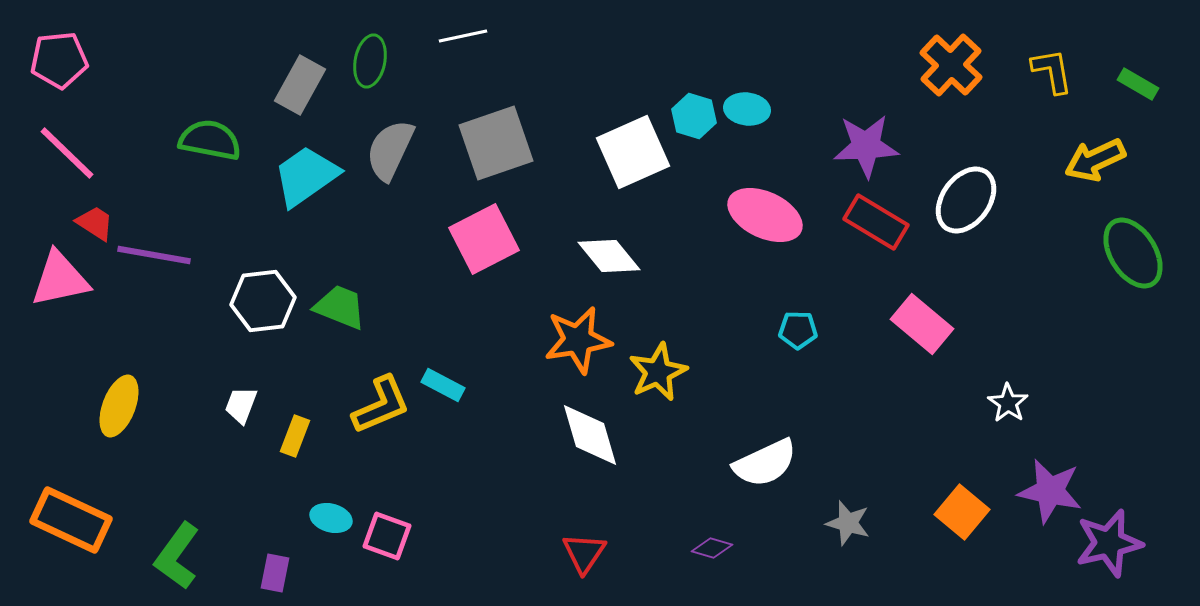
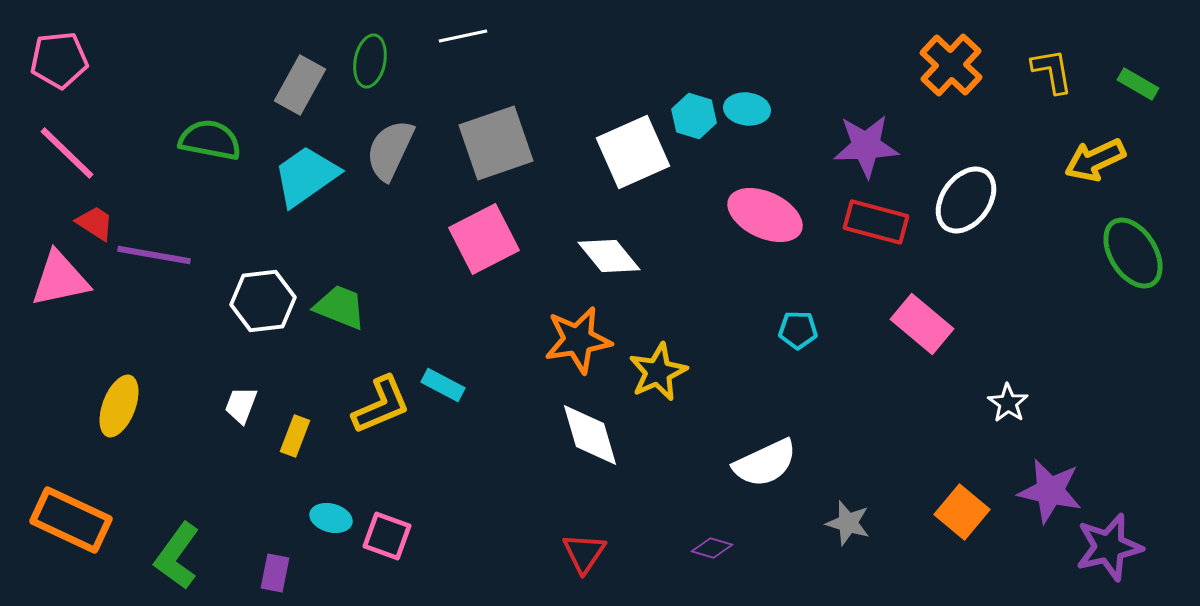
red rectangle at (876, 222): rotated 16 degrees counterclockwise
purple star at (1109, 543): moved 4 px down
